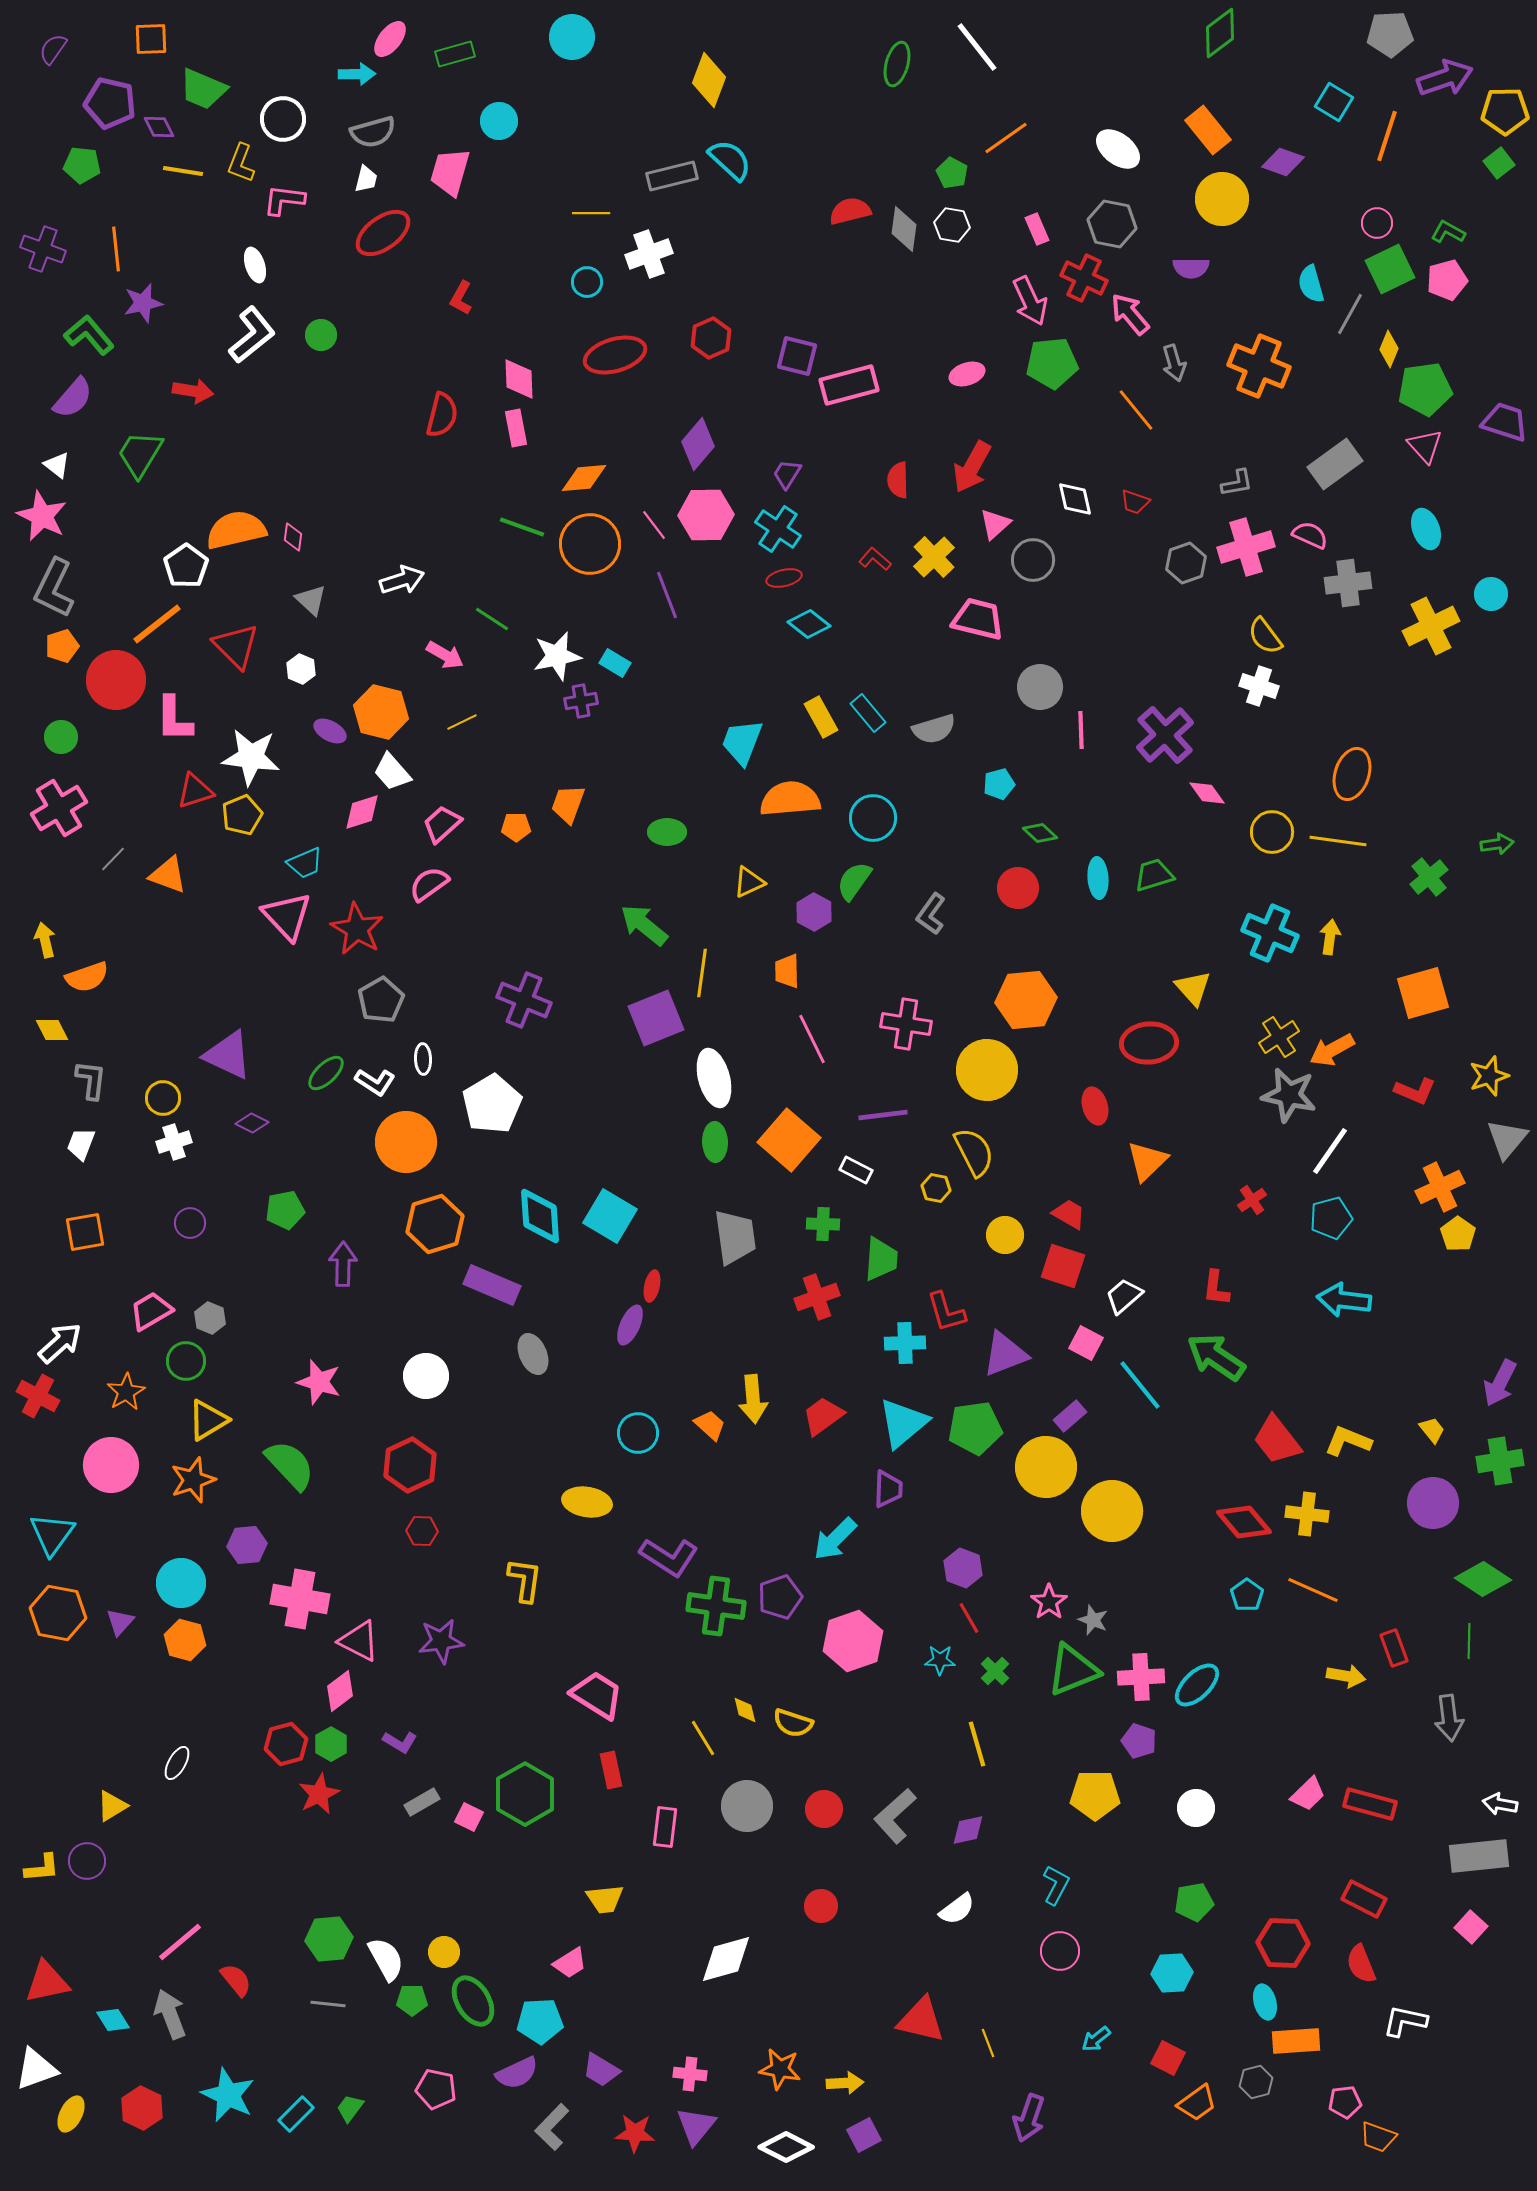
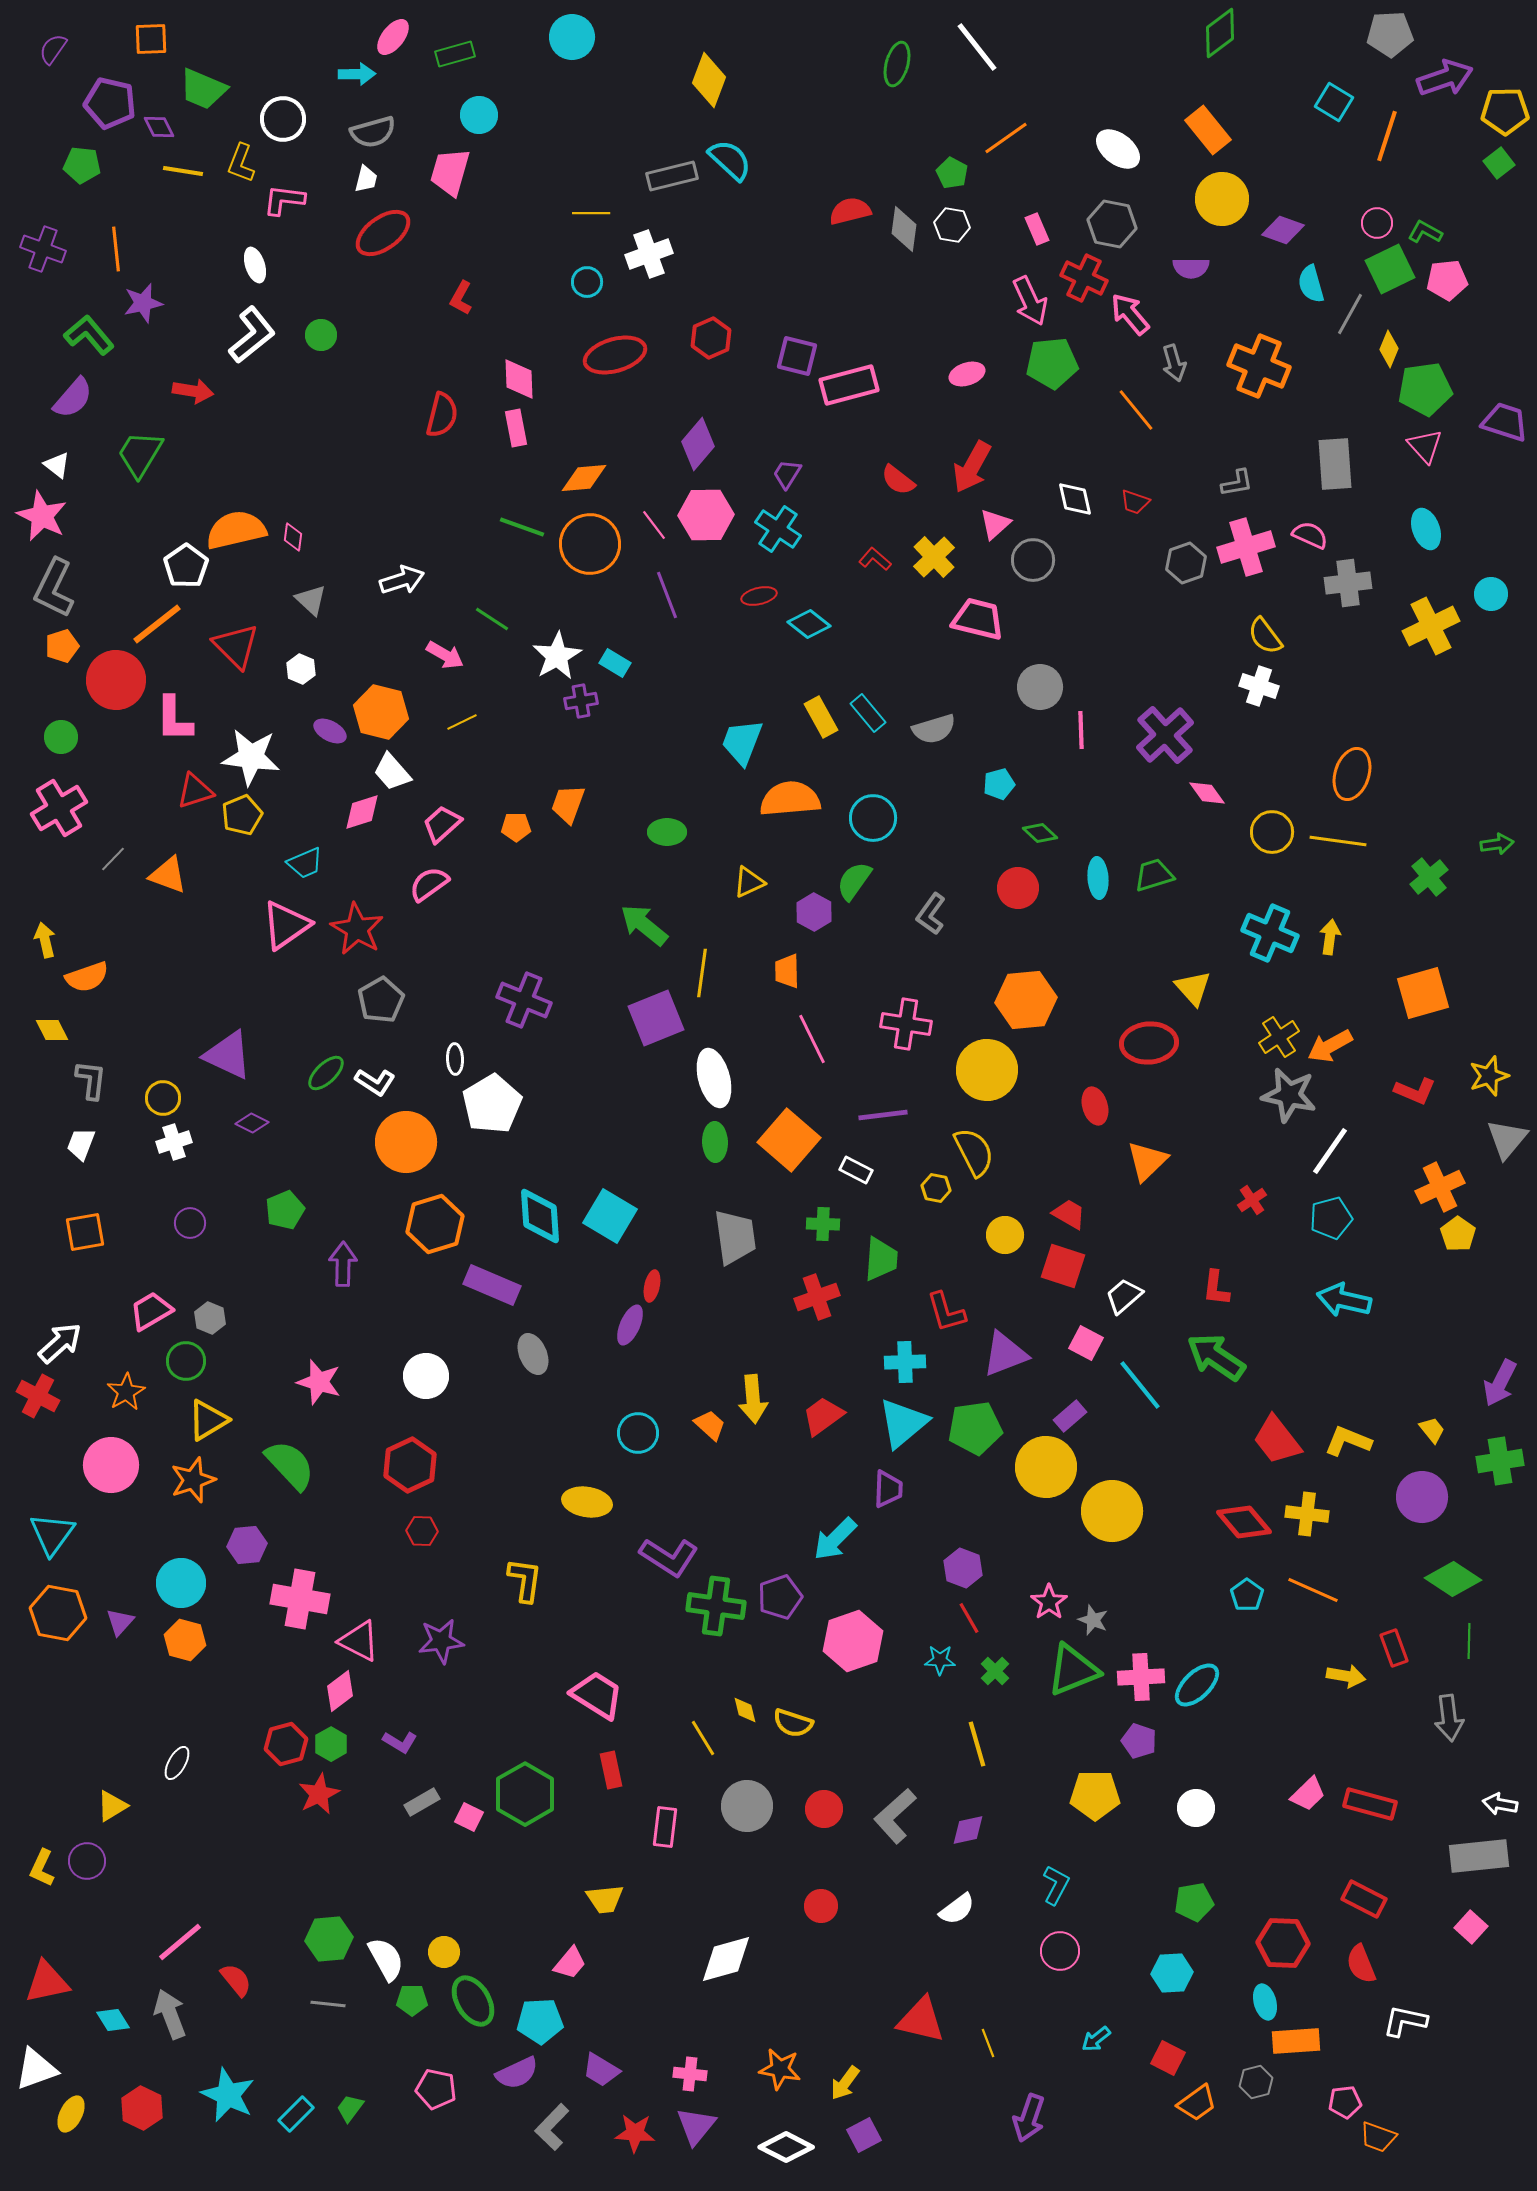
pink ellipse at (390, 39): moved 3 px right, 2 px up
cyan circle at (499, 121): moved 20 px left, 6 px up
purple diamond at (1283, 162): moved 68 px down
green L-shape at (1448, 232): moved 23 px left
pink pentagon at (1447, 280): rotated 9 degrees clockwise
gray rectangle at (1335, 464): rotated 58 degrees counterclockwise
red semicircle at (898, 480): rotated 51 degrees counterclockwise
red ellipse at (784, 578): moved 25 px left, 18 px down
white star at (557, 656): rotated 18 degrees counterclockwise
pink triangle at (287, 916): moved 1 px left, 9 px down; rotated 38 degrees clockwise
orange arrow at (1332, 1050): moved 2 px left, 4 px up
white ellipse at (423, 1059): moved 32 px right
green pentagon at (285, 1210): rotated 12 degrees counterclockwise
cyan arrow at (1344, 1300): rotated 6 degrees clockwise
cyan cross at (905, 1343): moved 19 px down
purple circle at (1433, 1503): moved 11 px left, 6 px up
green diamond at (1483, 1579): moved 30 px left
yellow L-shape at (42, 1868): rotated 120 degrees clockwise
pink trapezoid at (570, 1963): rotated 18 degrees counterclockwise
yellow arrow at (845, 2083): rotated 129 degrees clockwise
